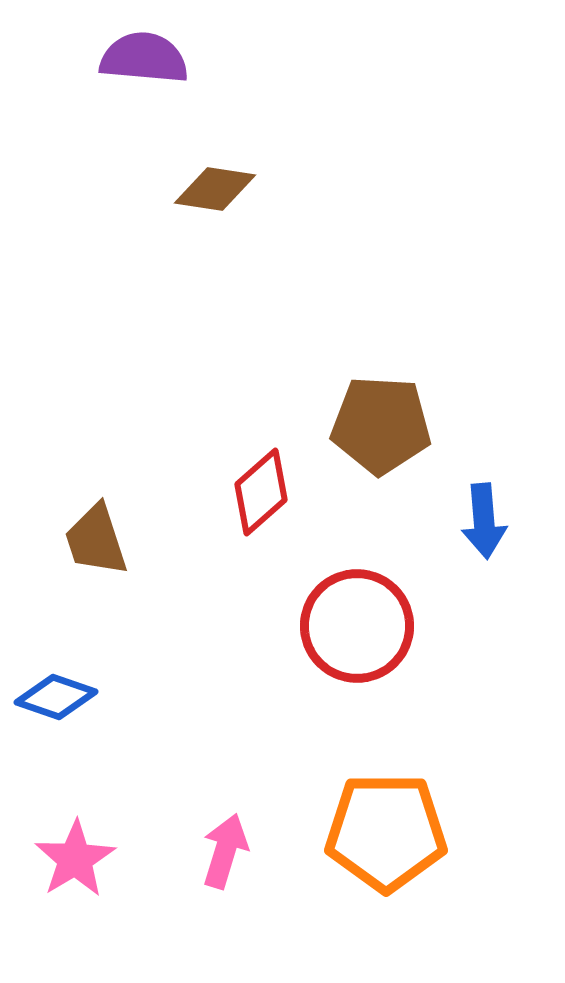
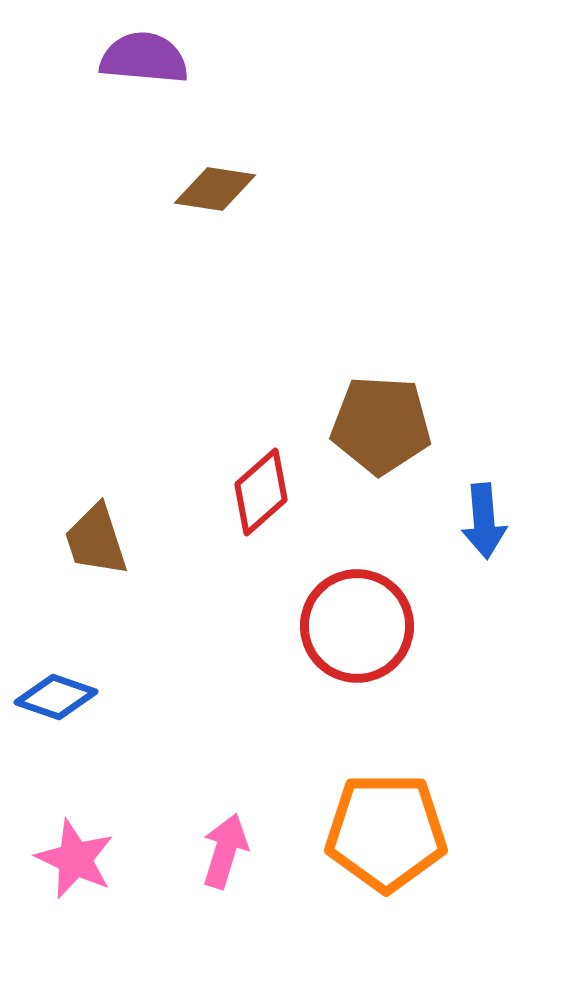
pink star: rotated 16 degrees counterclockwise
